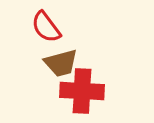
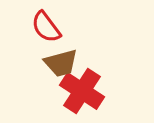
red cross: rotated 30 degrees clockwise
